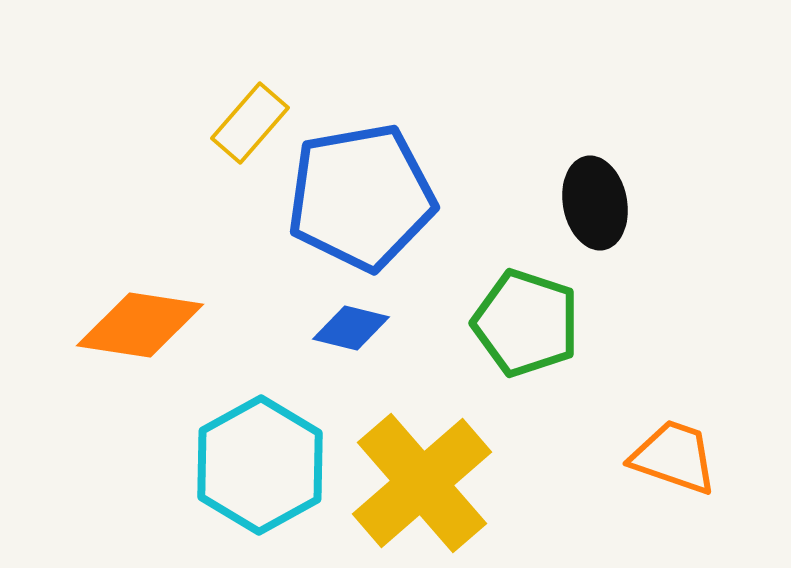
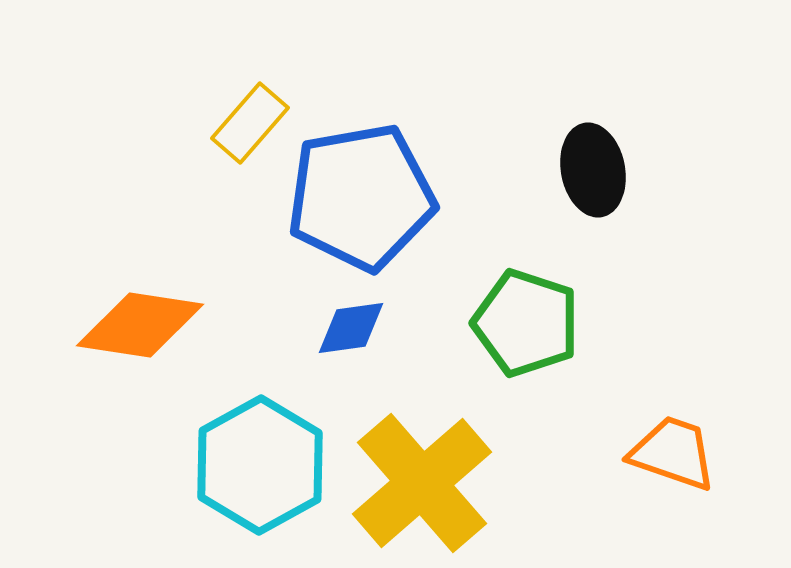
black ellipse: moved 2 px left, 33 px up
blue diamond: rotated 22 degrees counterclockwise
orange trapezoid: moved 1 px left, 4 px up
